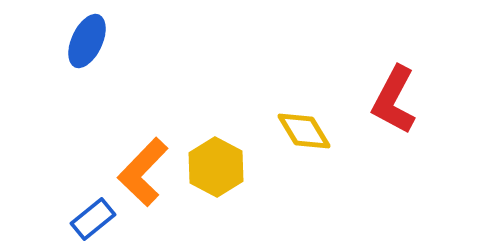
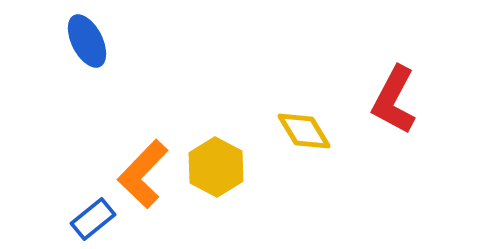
blue ellipse: rotated 52 degrees counterclockwise
orange L-shape: moved 2 px down
